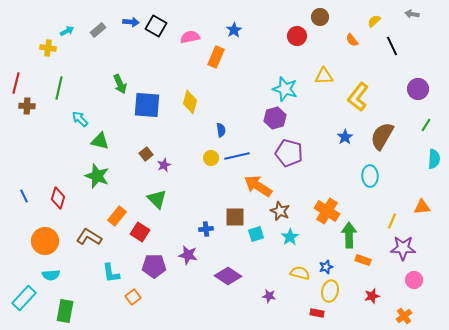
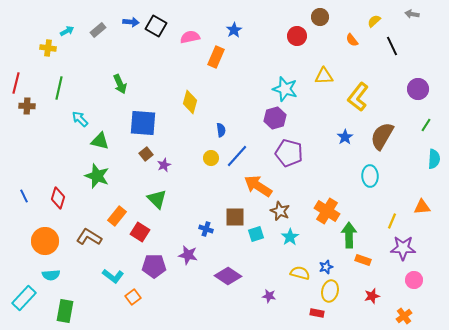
blue square at (147, 105): moved 4 px left, 18 px down
blue line at (237, 156): rotated 35 degrees counterclockwise
blue cross at (206, 229): rotated 24 degrees clockwise
cyan L-shape at (111, 273): moved 2 px right, 3 px down; rotated 45 degrees counterclockwise
